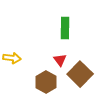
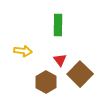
green rectangle: moved 7 px left, 3 px up
yellow arrow: moved 11 px right, 7 px up
